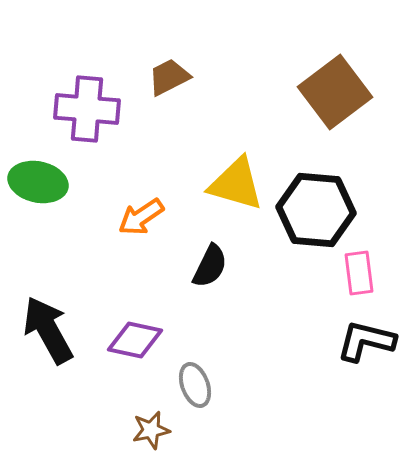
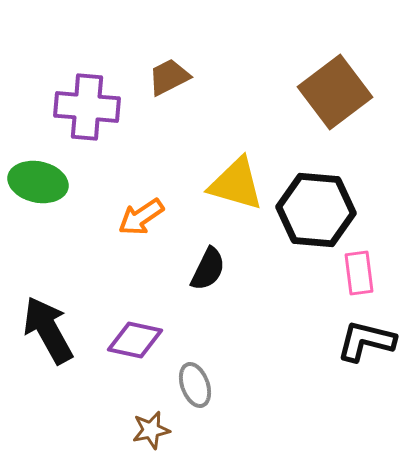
purple cross: moved 2 px up
black semicircle: moved 2 px left, 3 px down
